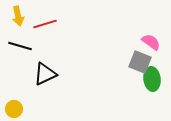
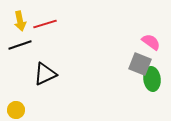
yellow arrow: moved 2 px right, 5 px down
black line: moved 1 px up; rotated 35 degrees counterclockwise
gray square: moved 2 px down
yellow circle: moved 2 px right, 1 px down
